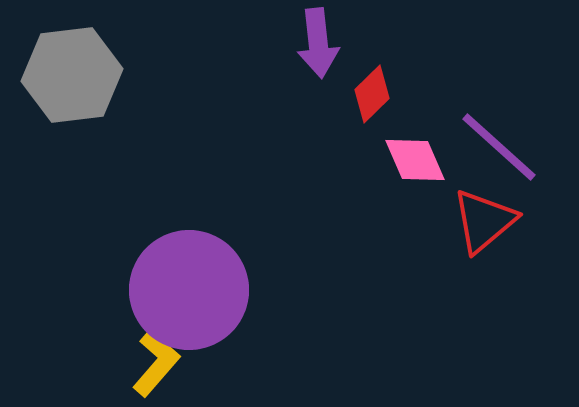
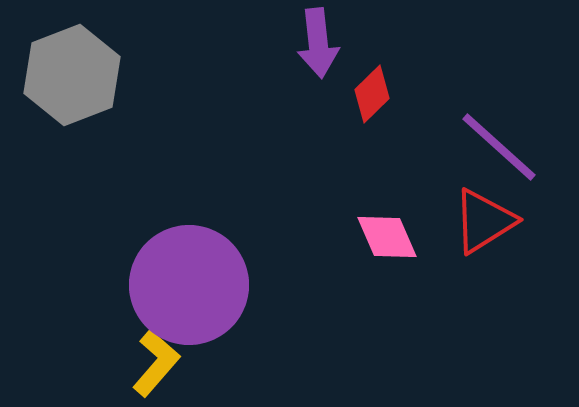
gray hexagon: rotated 14 degrees counterclockwise
pink diamond: moved 28 px left, 77 px down
red triangle: rotated 8 degrees clockwise
purple circle: moved 5 px up
